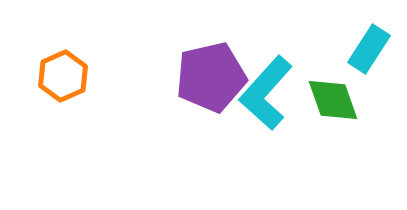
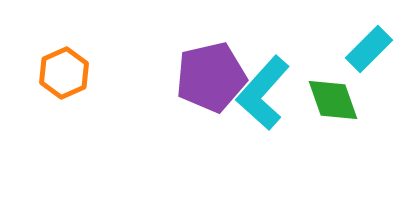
cyan rectangle: rotated 12 degrees clockwise
orange hexagon: moved 1 px right, 3 px up
cyan L-shape: moved 3 px left
